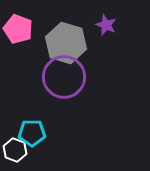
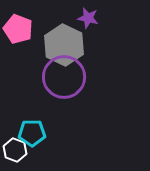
purple star: moved 18 px left, 7 px up; rotated 10 degrees counterclockwise
gray hexagon: moved 2 px left, 2 px down; rotated 9 degrees clockwise
